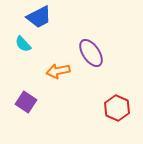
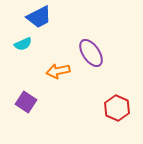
cyan semicircle: rotated 72 degrees counterclockwise
